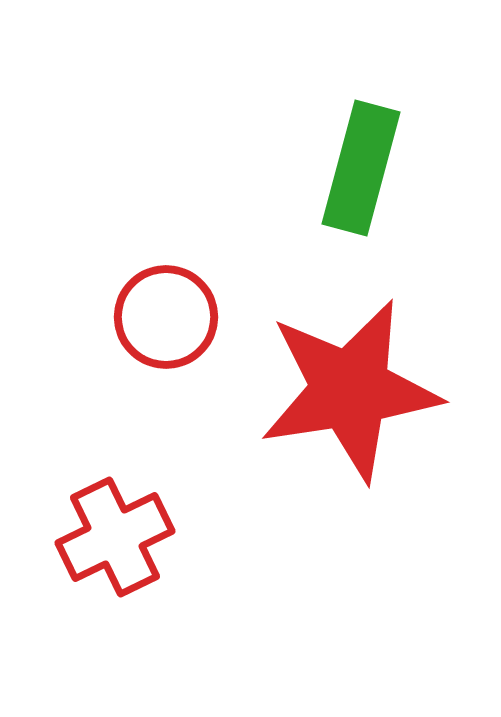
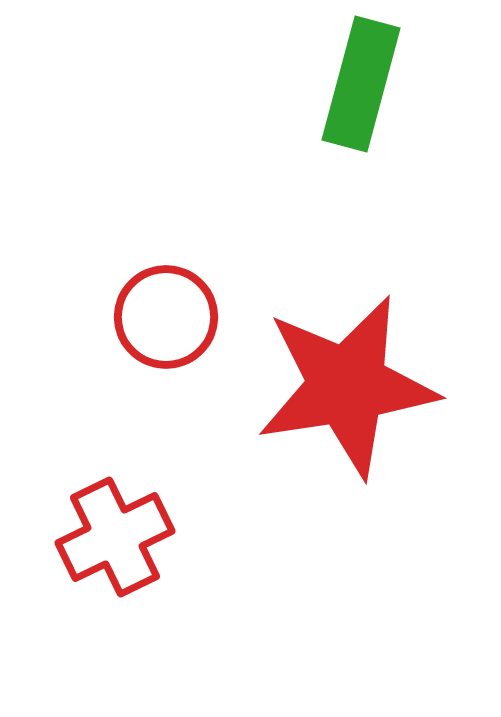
green rectangle: moved 84 px up
red star: moved 3 px left, 4 px up
